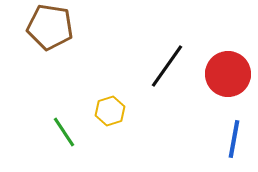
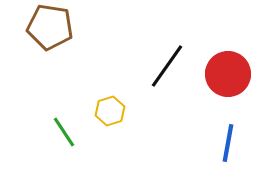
blue line: moved 6 px left, 4 px down
